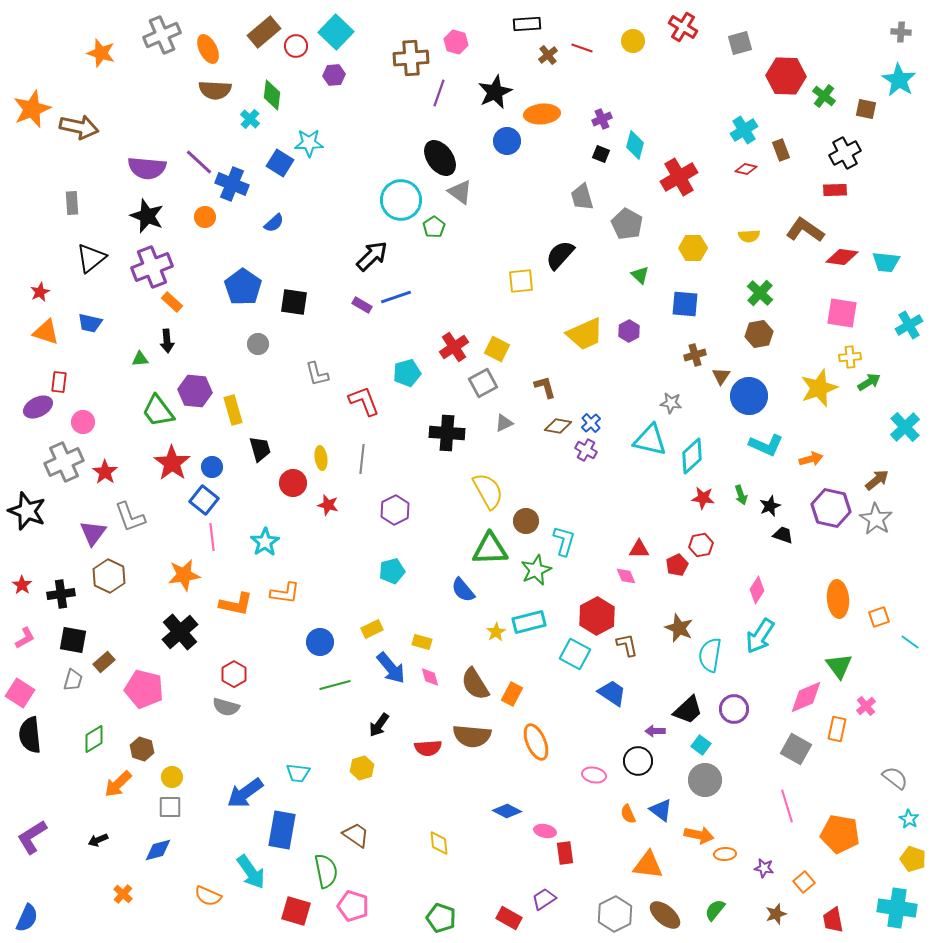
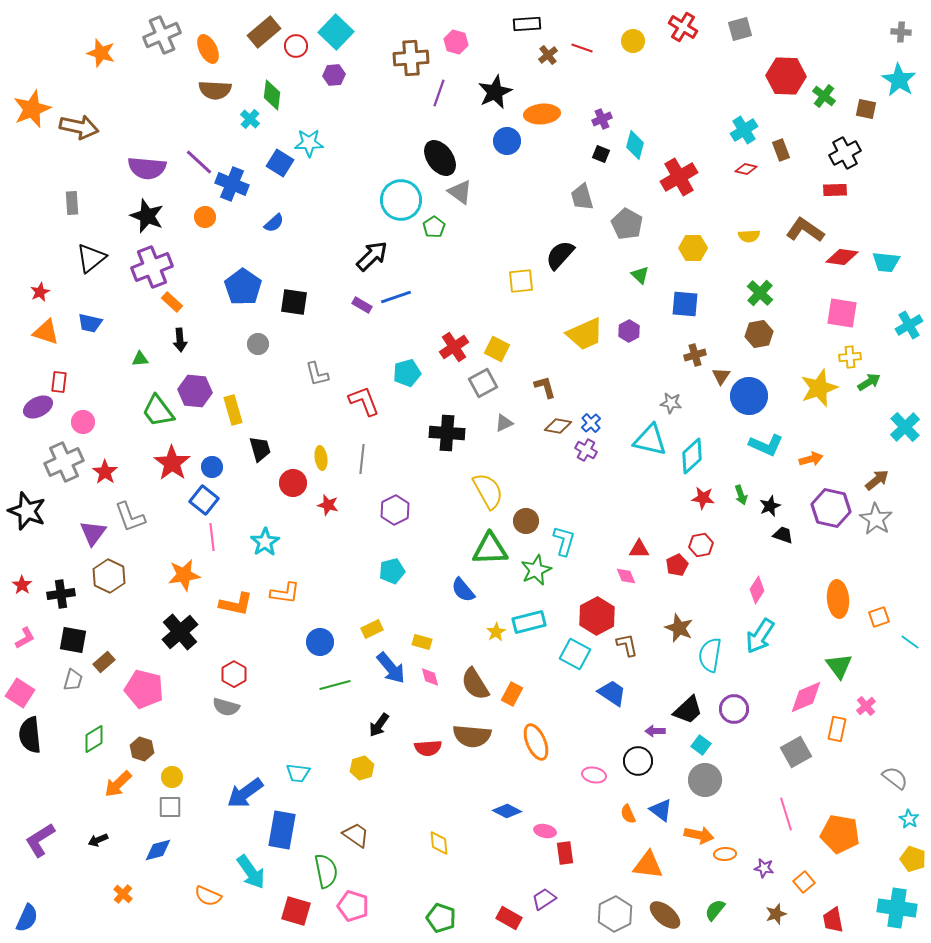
gray square at (740, 43): moved 14 px up
black arrow at (167, 341): moved 13 px right, 1 px up
gray square at (796, 749): moved 3 px down; rotated 32 degrees clockwise
pink line at (787, 806): moved 1 px left, 8 px down
purple L-shape at (32, 837): moved 8 px right, 3 px down
